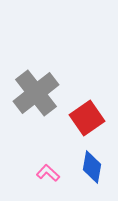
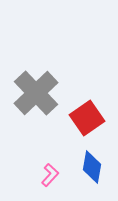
gray cross: rotated 6 degrees counterclockwise
pink L-shape: moved 2 px right, 2 px down; rotated 90 degrees clockwise
